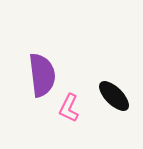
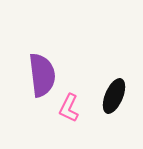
black ellipse: rotated 68 degrees clockwise
